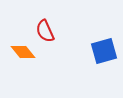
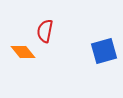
red semicircle: rotated 35 degrees clockwise
